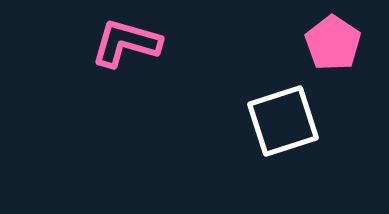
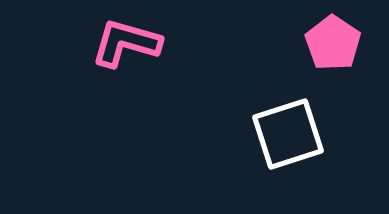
white square: moved 5 px right, 13 px down
